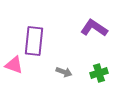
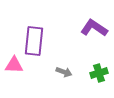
pink triangle: rotated 18 degrees counterclockwise
